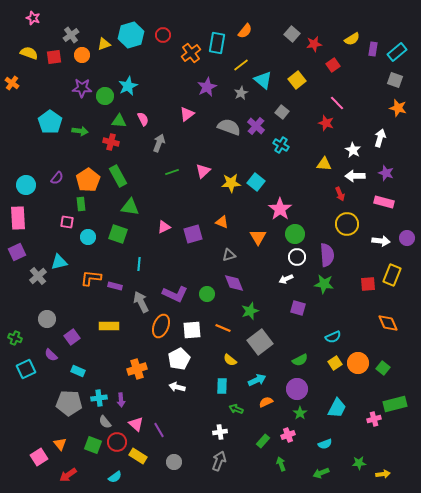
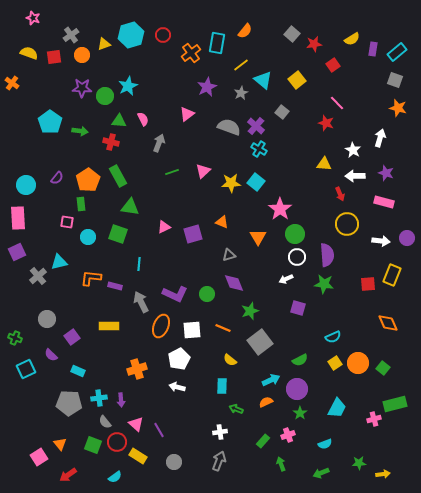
cyan cross at (281, 145): moved 22 px left, 4 px down
cyan arrow at (257, 380): moved 14 px right
